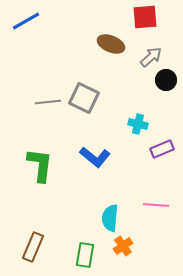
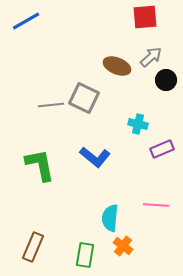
brown ellipse: moved 6 px right, 22 px down
gray line: moved 3 px right, 3 px down
green L-shape: rotated 18 degrees counterclockwise
orange cross: rotated 18 degrees counterclockwise
